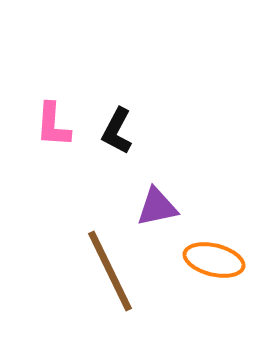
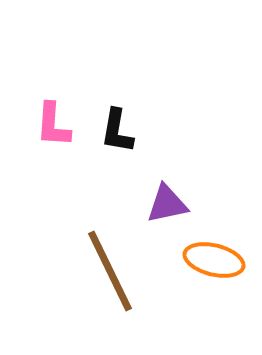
black L-shape: rotated 18 degrees counterclockwise
purple triangle: moved 10 px right, 3 px up
